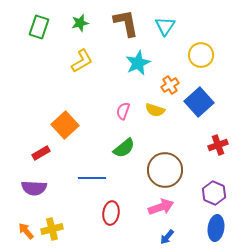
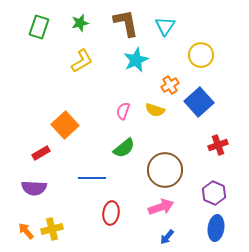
cyan star: moved 2 px left, 3 px up
